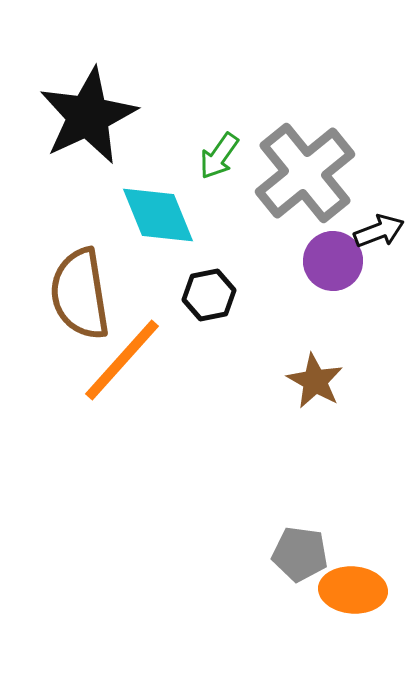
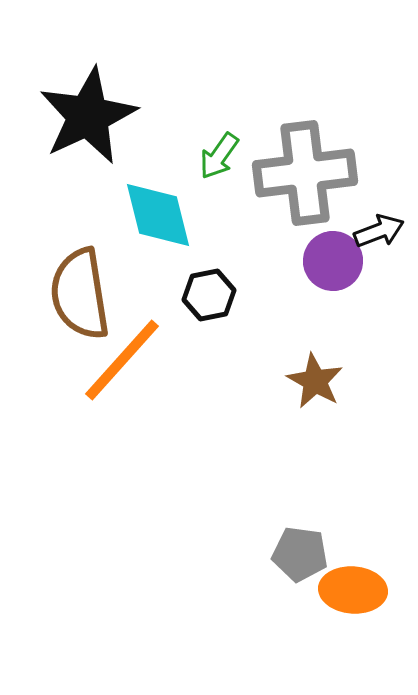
gray cross: rotated 32 degrees clockwise
cyan diamond: rotated 8 degrees clockwise
